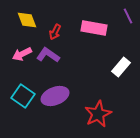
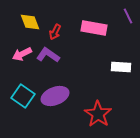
yellow diamond: moved 3 px right, 2 px down
white rectangle: rotated 54 degrees clockwise
red star: rotated 12 degrees counterclockwise
